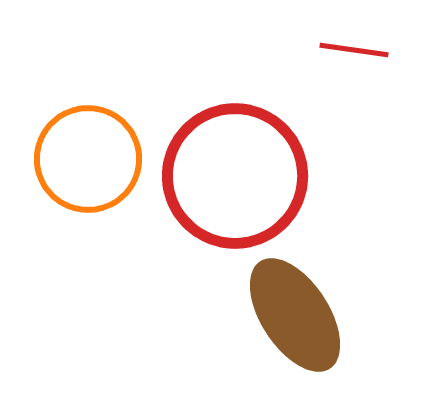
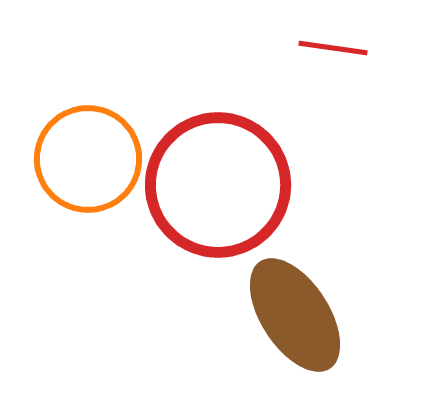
red line: moved 21 px left, 2 px up
red circle: moved 17 px left, 9 px down
